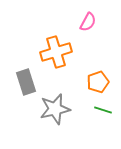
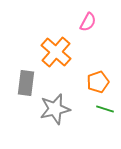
orange cross: rotated 32 degrees counterclockwise
gray rectangle: moved 1 px down; rotated 25 degrees clockwise
green line: moved 2 px right, 1 px up
